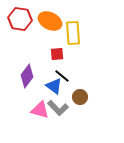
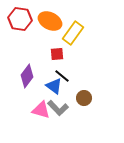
yellow rectangle: rotated 40 degrees clockwise
brown circle: moved 4 px right, 1 px down
pink triangle: moved 1 px right
